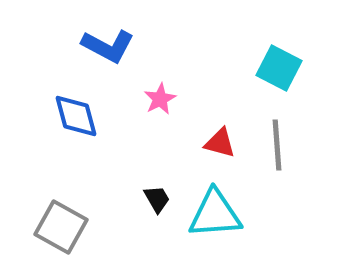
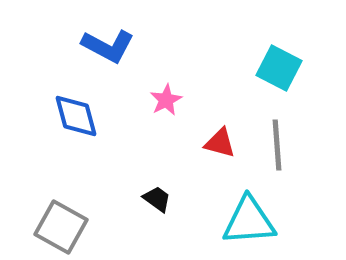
pink star: moved 6 px right, 1 px down
black trapezoid: rotated 24 degrees counterclockwise
cyan triangle: moved 34 px right, 7 px down
